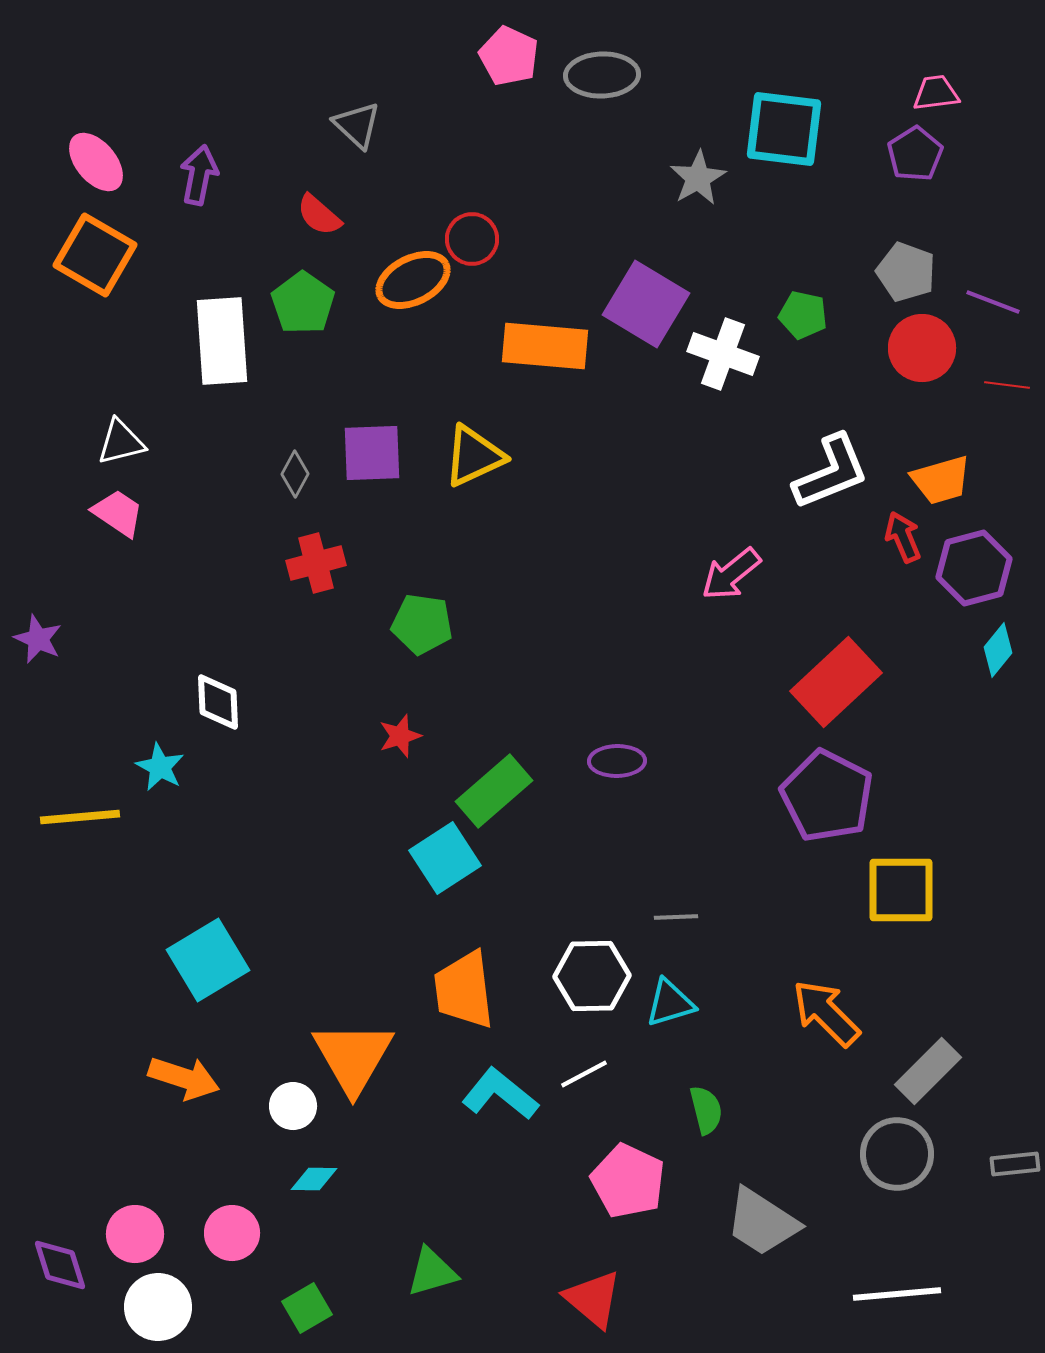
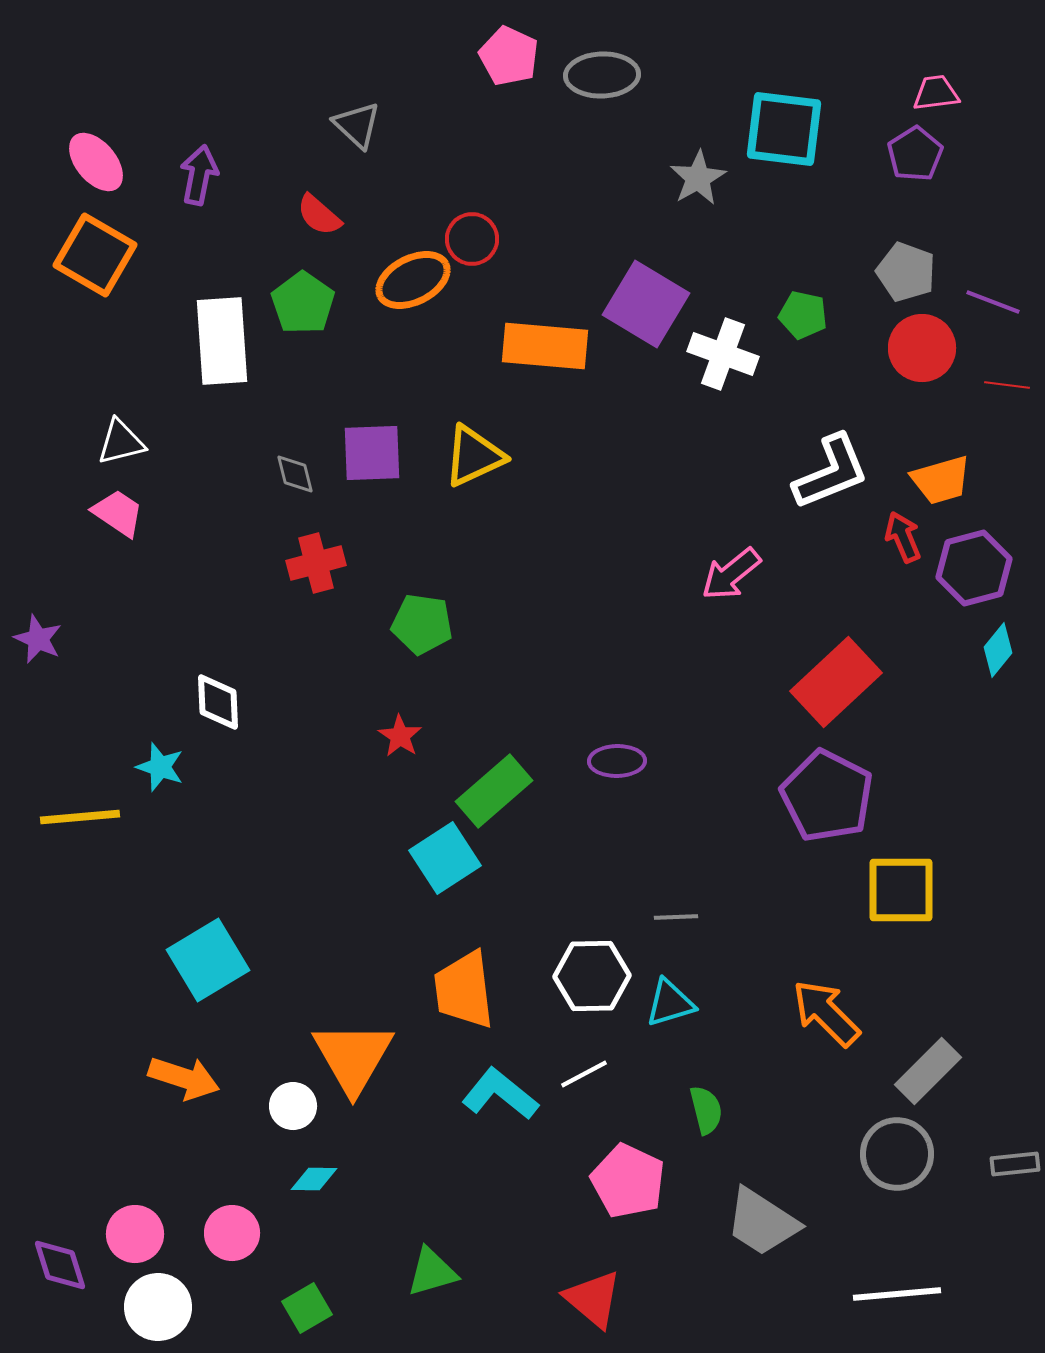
gray diamond at (295, 474): rotated 42 degrees counterclockwise
red star at (400, 736): rotated 21 degrees counterclockwise
cyan star at (160, 767): rotated 9 degrees counterclockwise
